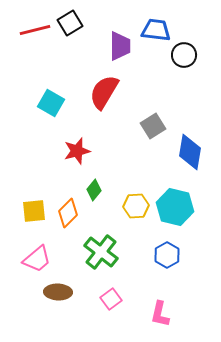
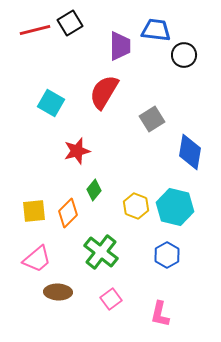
gray square: moved 1 px left, 7 px up
yellow hexagon: rotated 25 degrees clockwise
